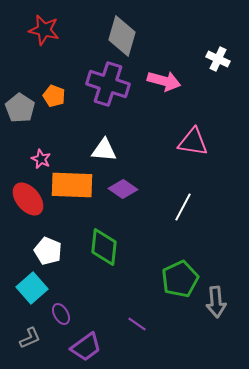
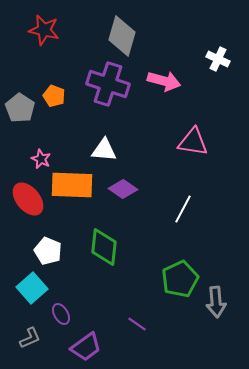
white line: moved 2 px down
